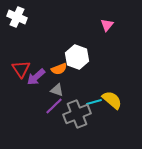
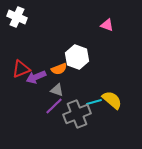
pink triangle: rotated 48 degrees counterclockwise
red triangle: rotated 42 degrees clockwise
purple arrow: rotated 18 degrees clockwise
